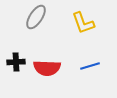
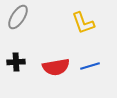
gray ellipse: moved 18 px left
red semicircle: moved 9 px right, 1 px up; rotated 12 degrees counterclockwise
